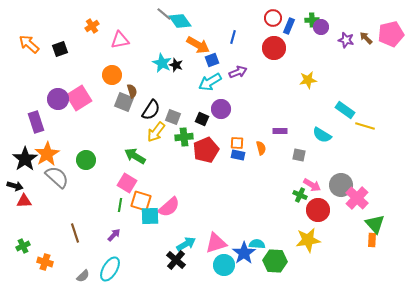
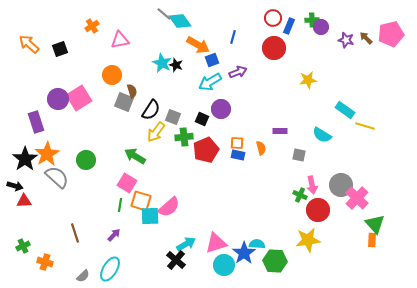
pink arrow at (312, 185): rotated 48 degrees clockwise
